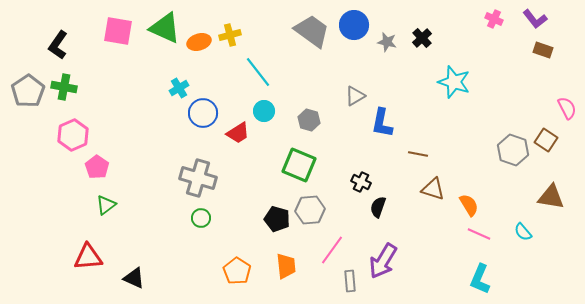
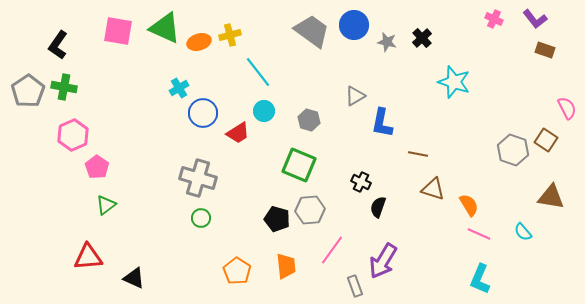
brown rectangle at (543, 50): moved 2 px right
gray rectangle at (350, 281): moved 5 px right, 5 px down; rotated 15 degrees counterclockwise
